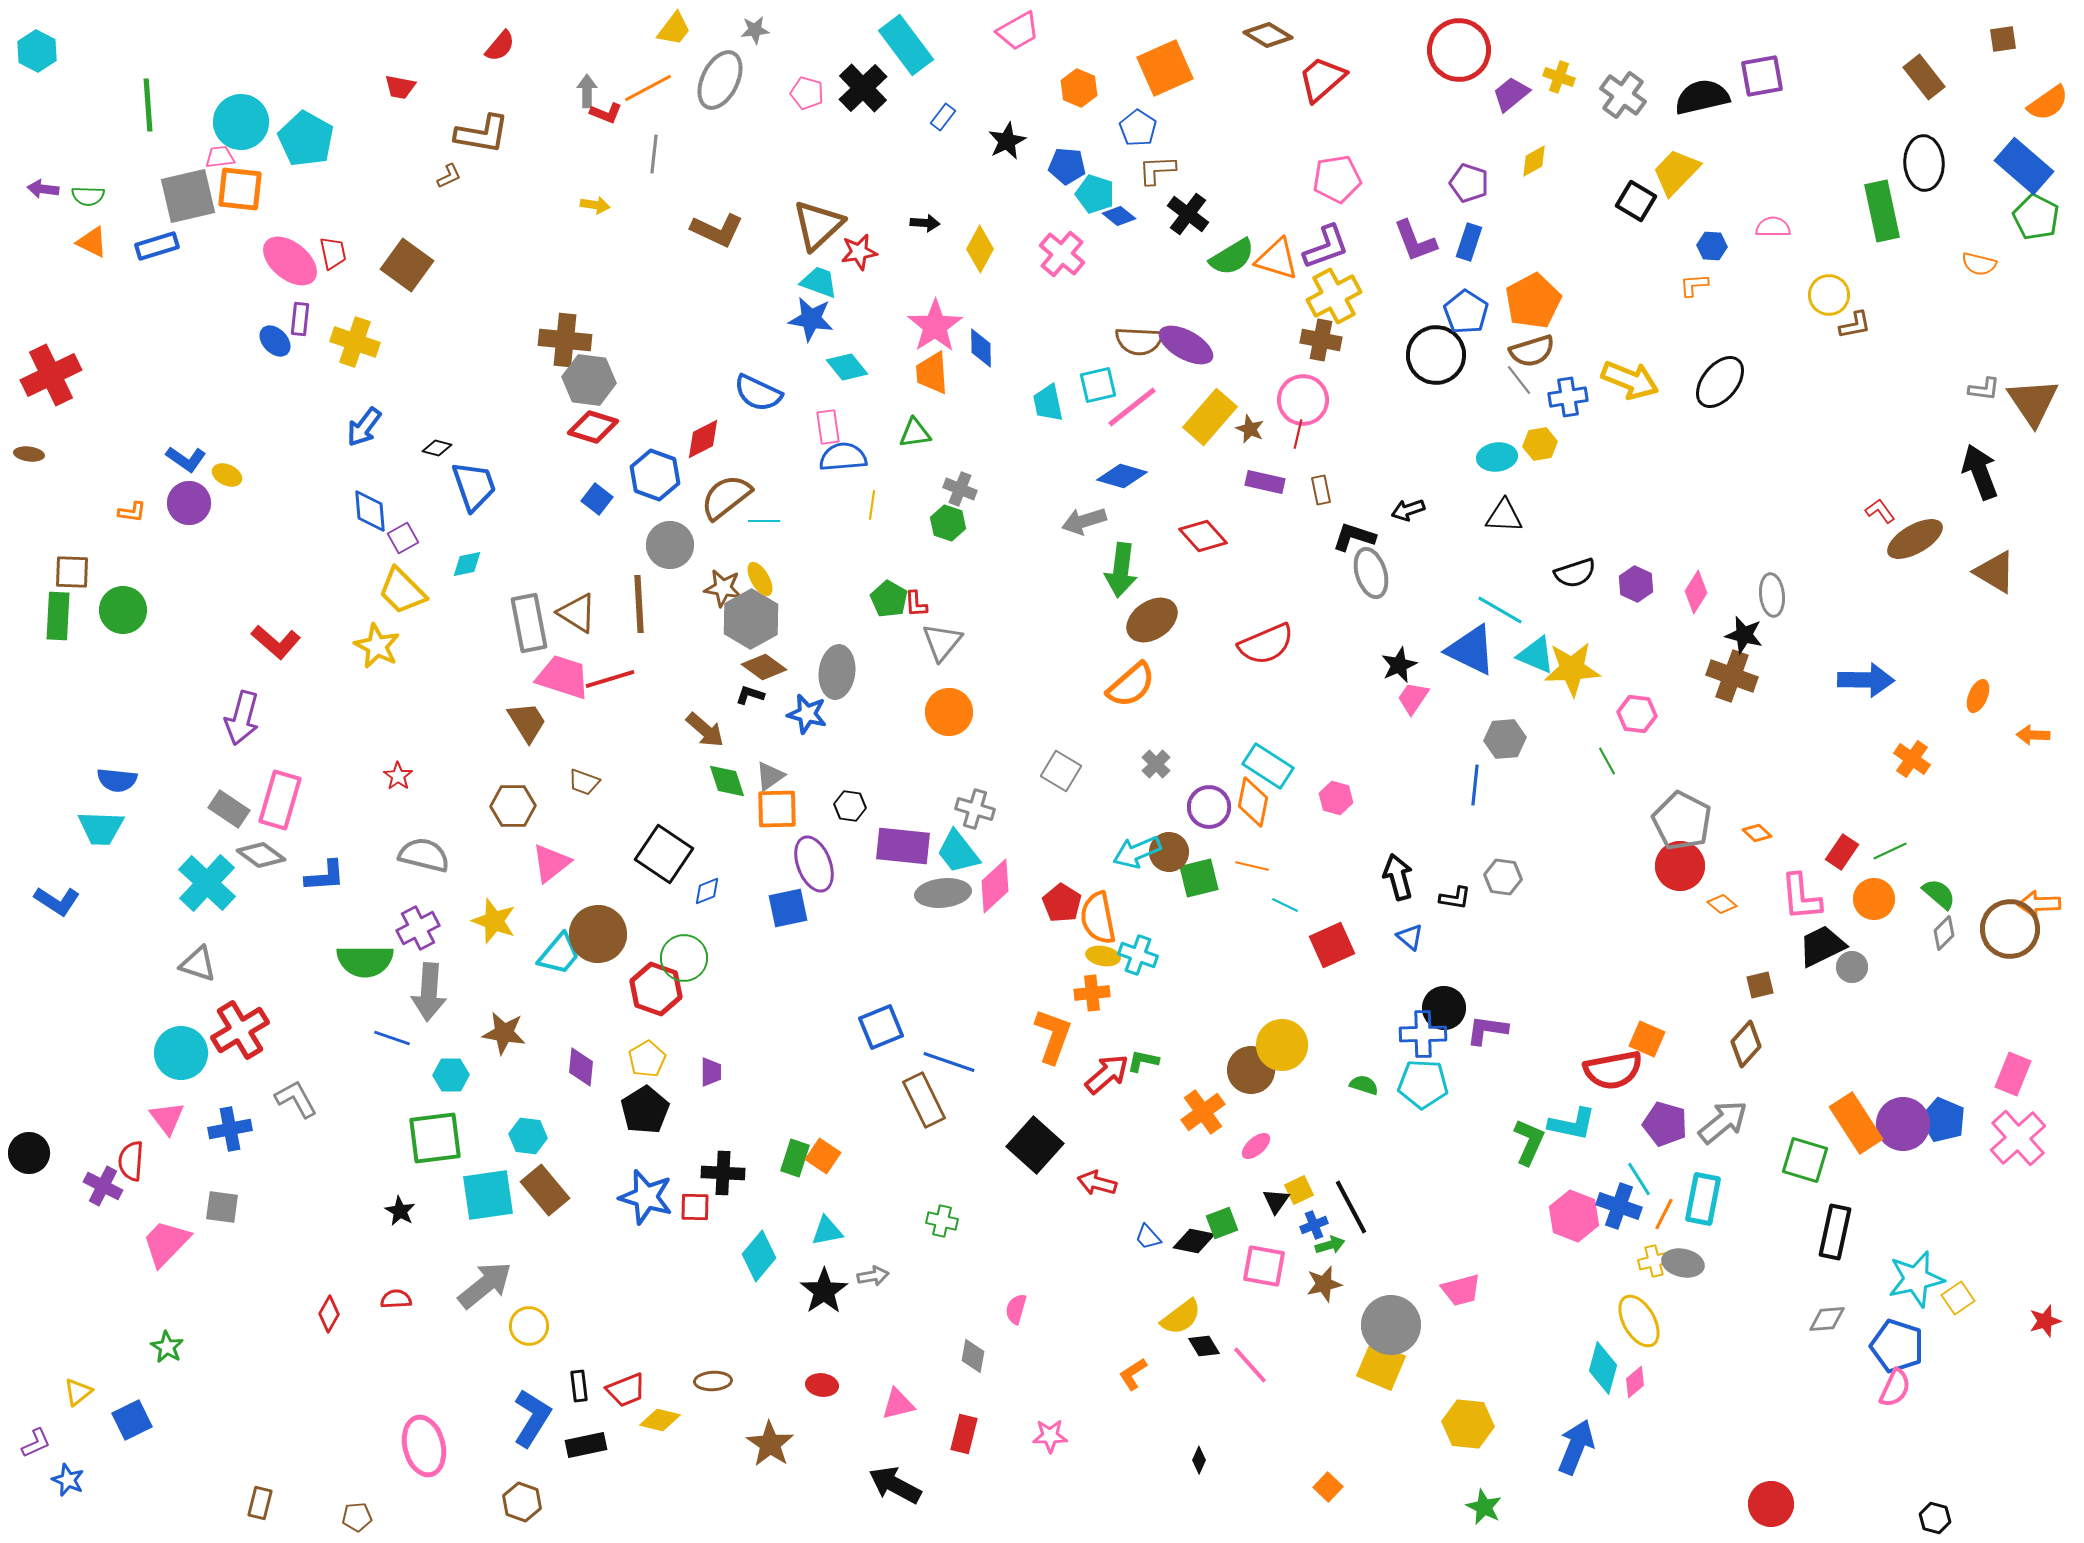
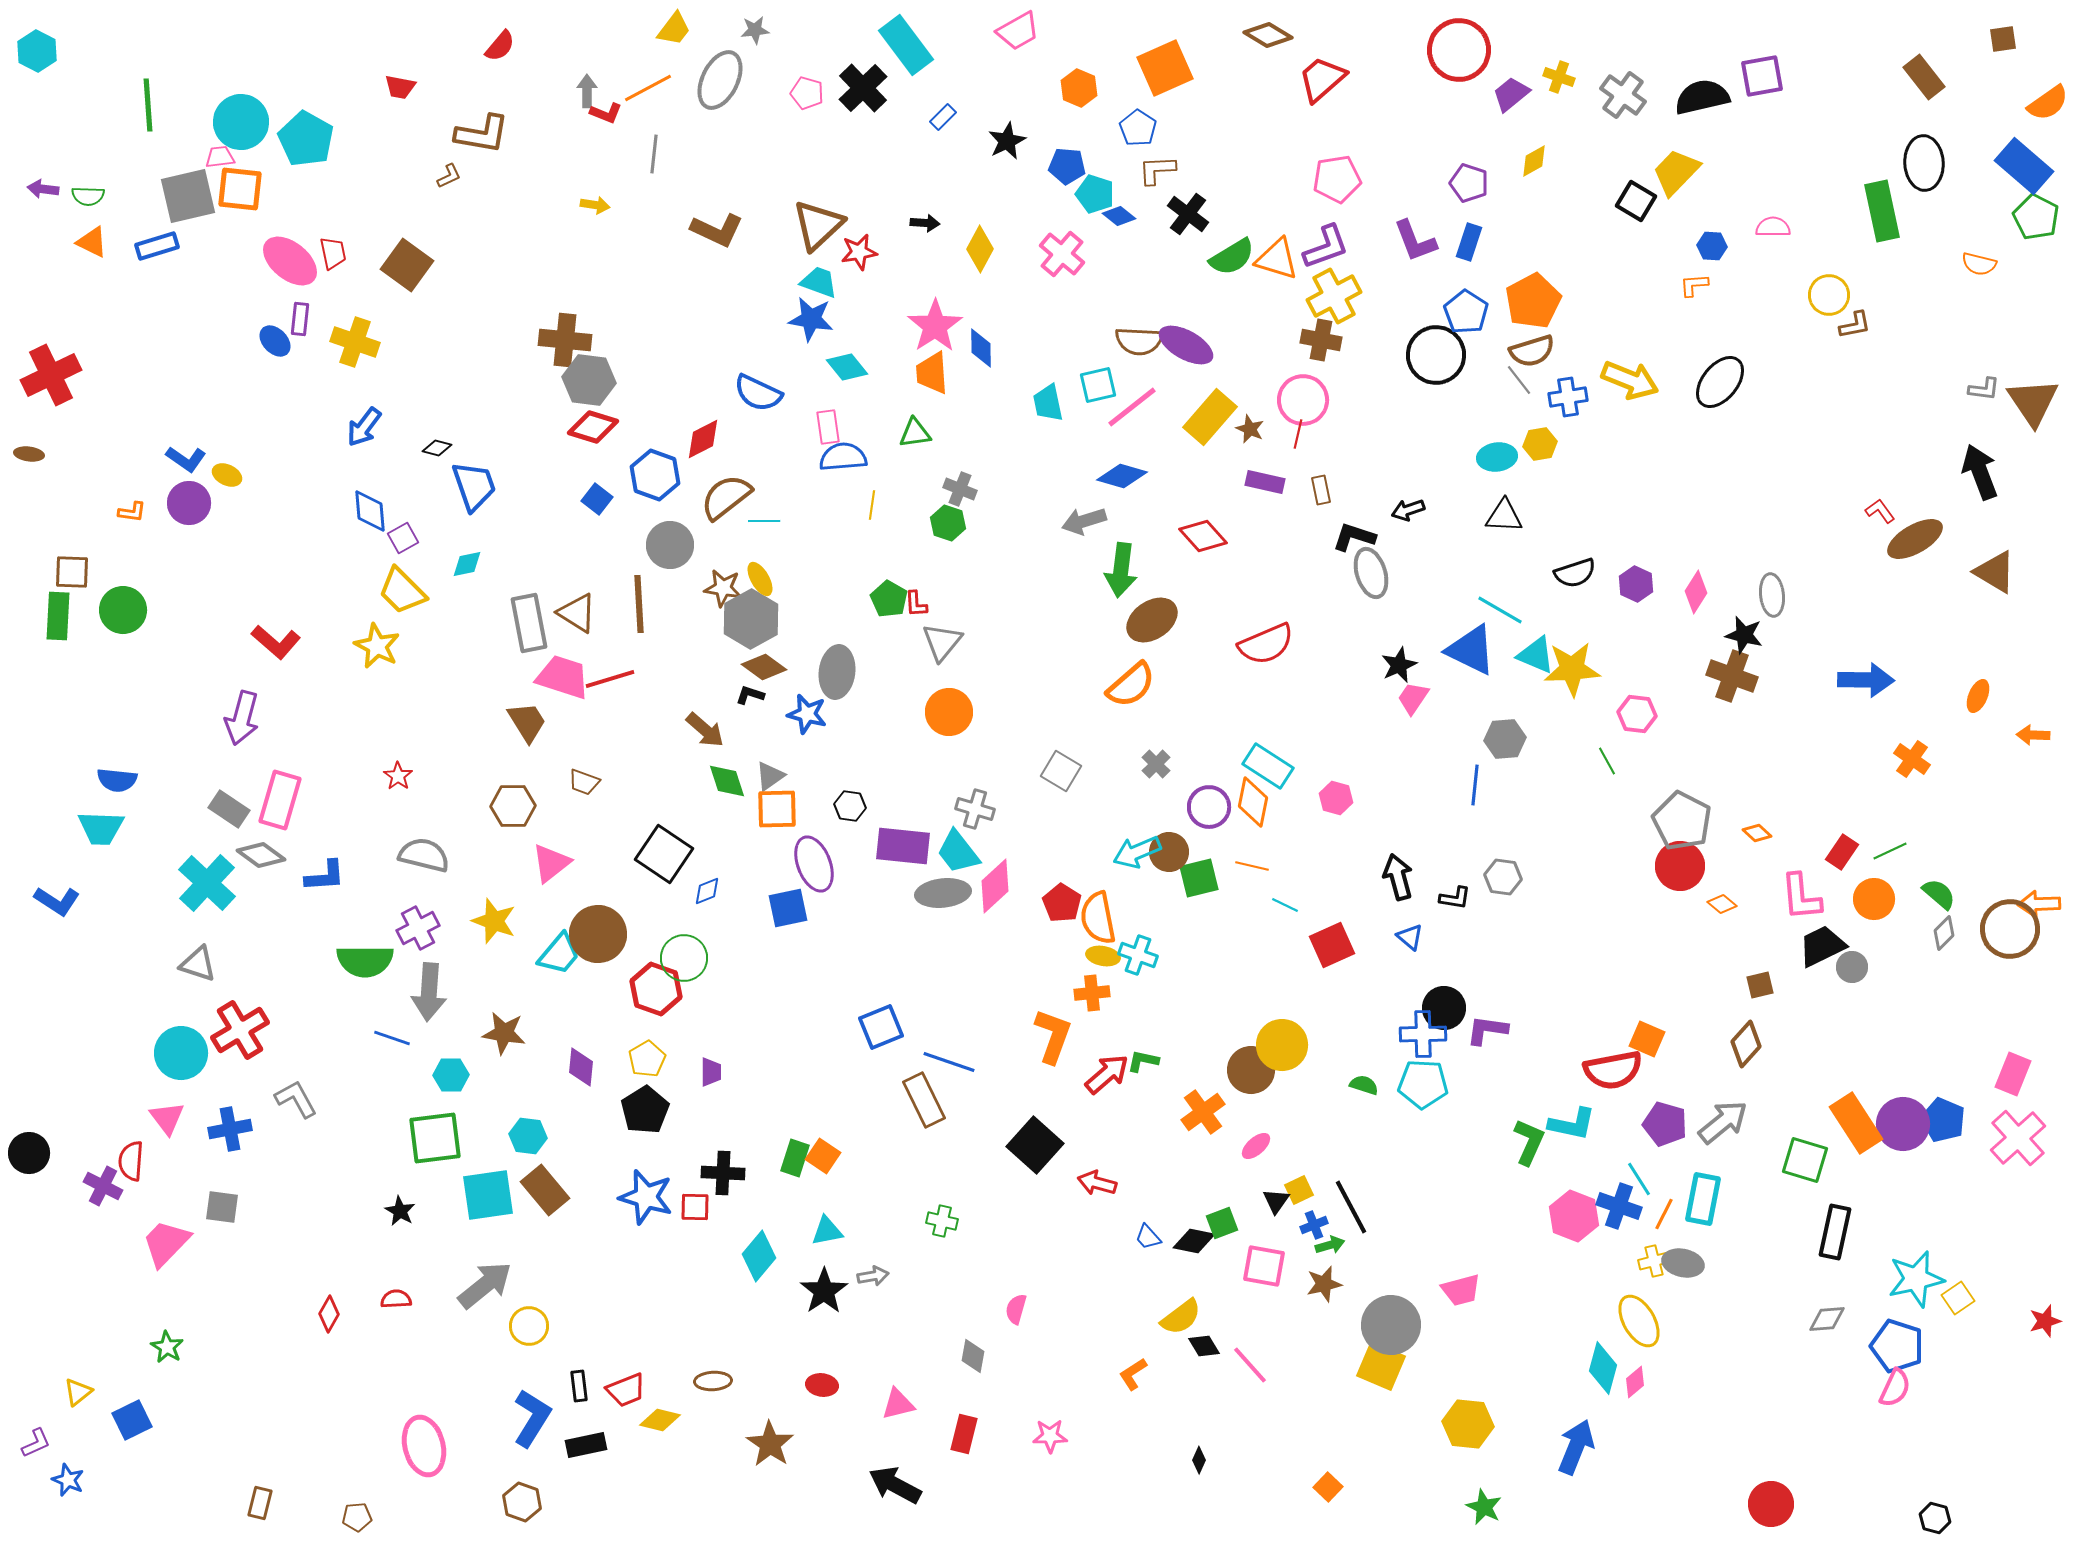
blue rectangle at (943, 117): rotated 8 degrees clockwise
